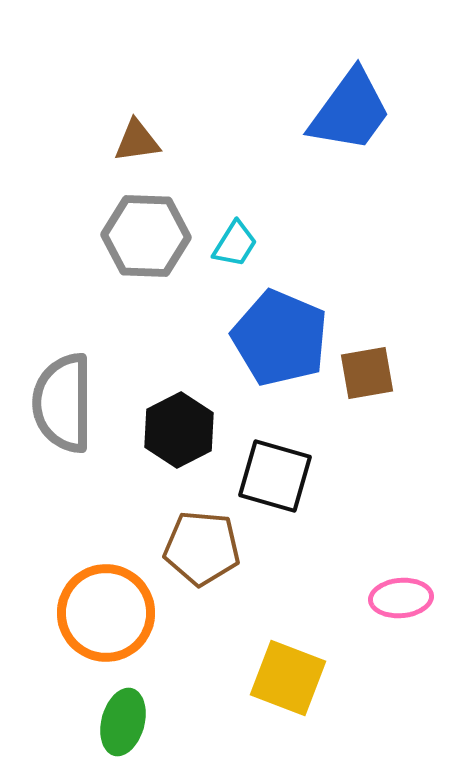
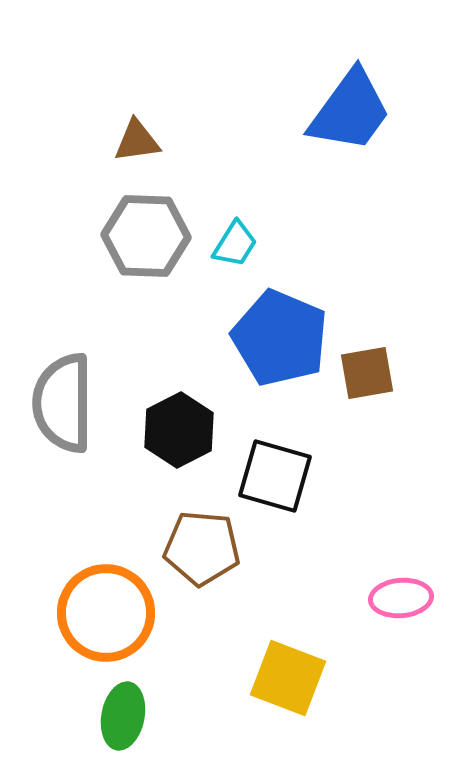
green ellipse: moved 6 px up; rotated 4 degrees counterclockwise
